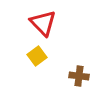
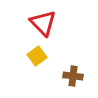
brown cross: moved 6 px left
